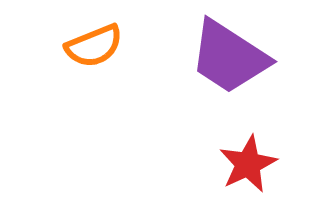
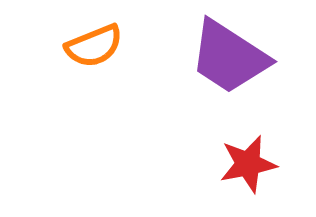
red star: rotated 14 degrees clockwise
